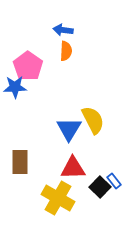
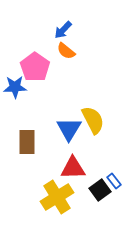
blue arrow: rotated 54 degrees counterclockwise
orange semicircle: rotated 126 degrees clockwise
pink pentagon: moved 7 px right, 1 px down
brown rectangle: moved 7 px right, 20 px up
black square: moved 3 px down; rotated 10 degrees clockwise
yellow cross: moved 1 px left, 1 px up; rotated 28 degrees clockwise
